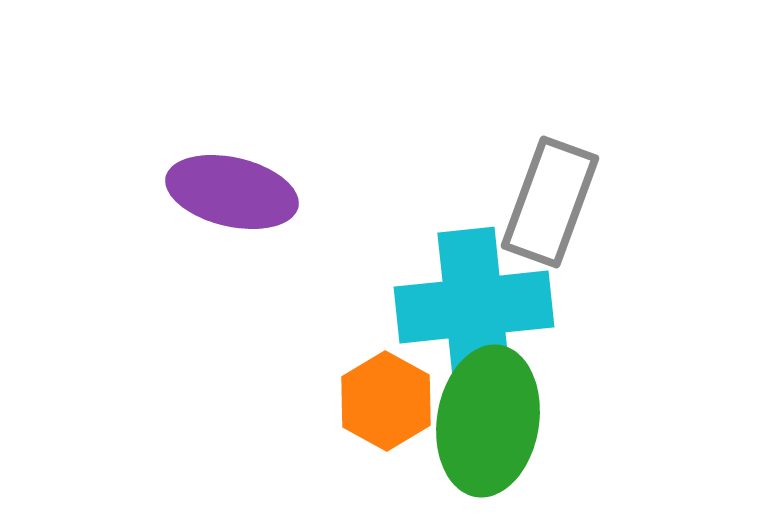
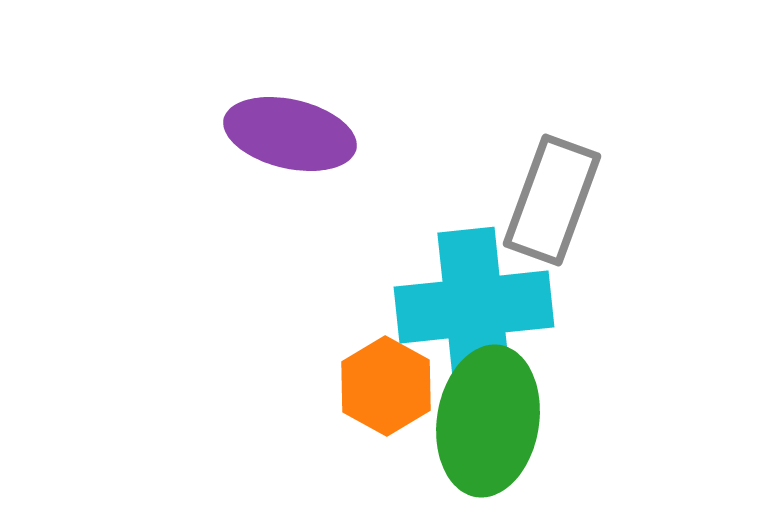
purple ellipse: moved 58 px right, 58 px up
gray rectangle: moved 2 px right, 2 px up
orange hexagon: moved 15 px up
